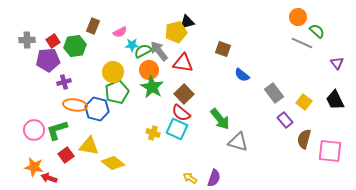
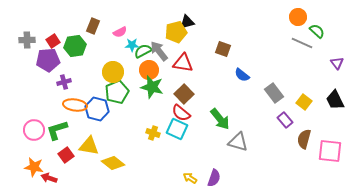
green star at (152, 87): rotated 15 degrees counterclockwise
